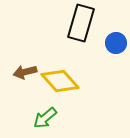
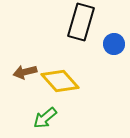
black rectangle: moved 1 px up
blue circle: moved 2 px left, 1 px down
